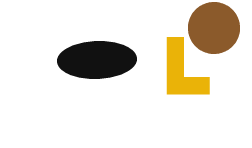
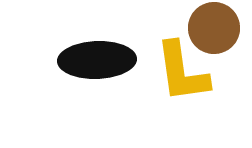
yellow L-shape: rotated 8 degrees counterclockwise
